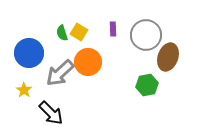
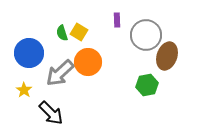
purple rectangle: moved 4 px right, 9 px up
brown ellipse: moved 1 px left, 1 px up
